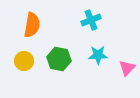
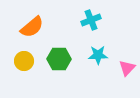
orange semicircle: moved 2 px down; rotated 40 degrees clockwise
green hexagon: rotated 10 degrees counterclockwise
